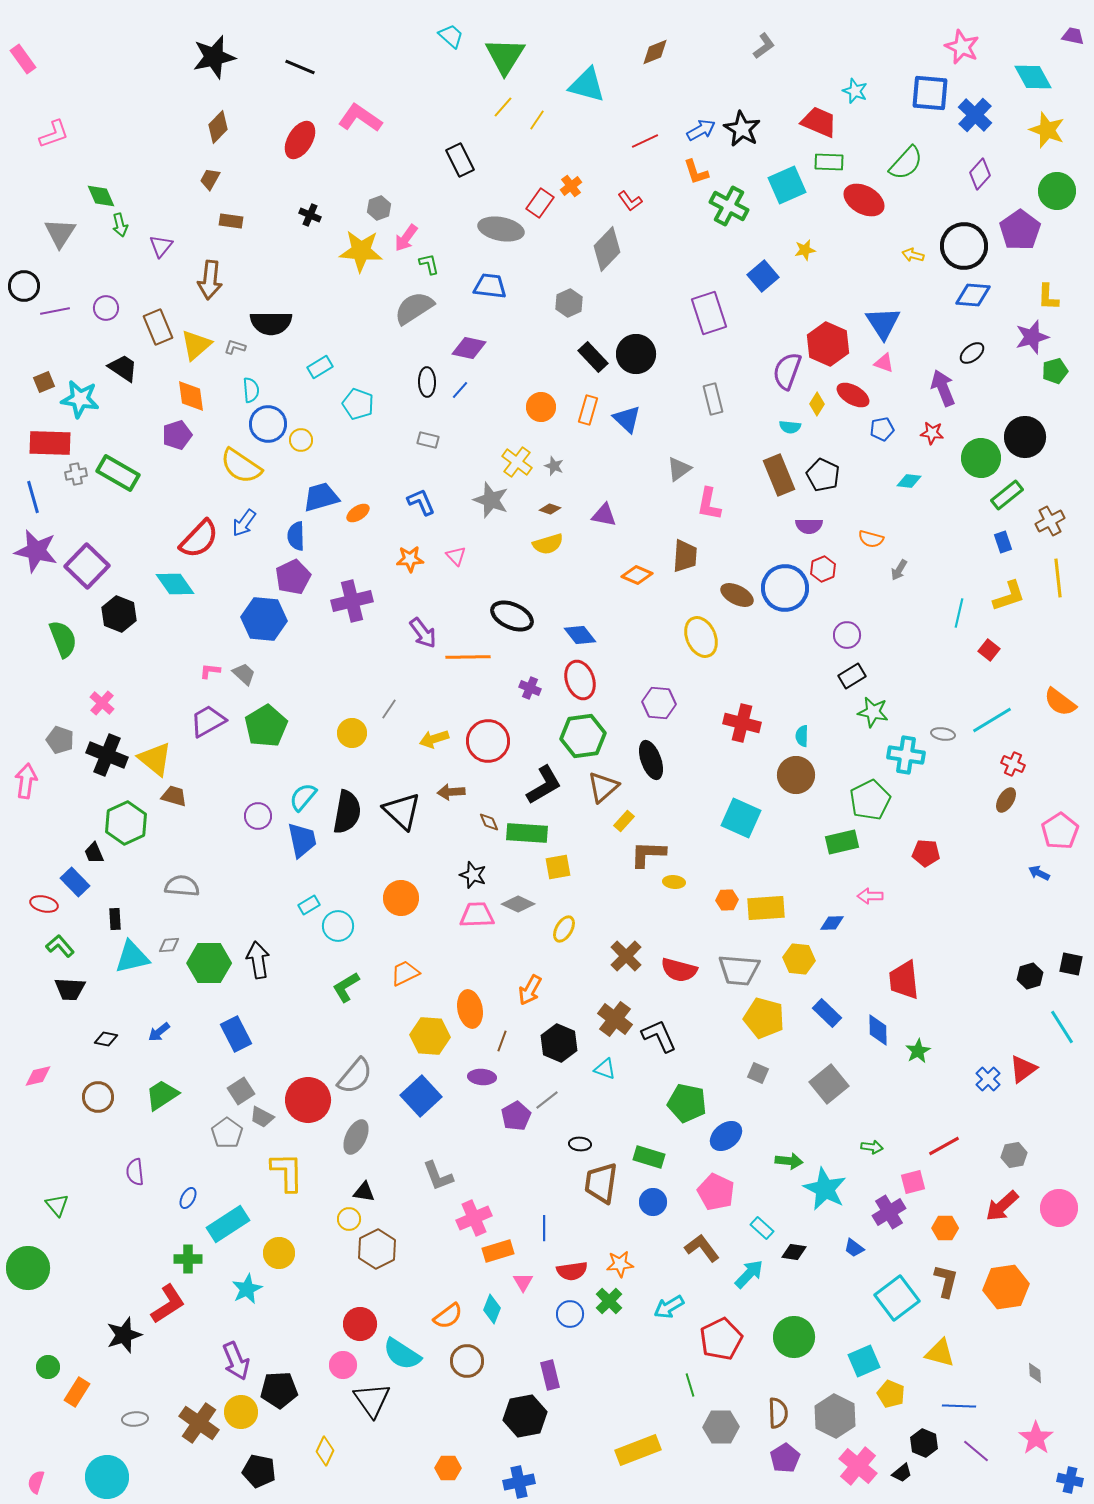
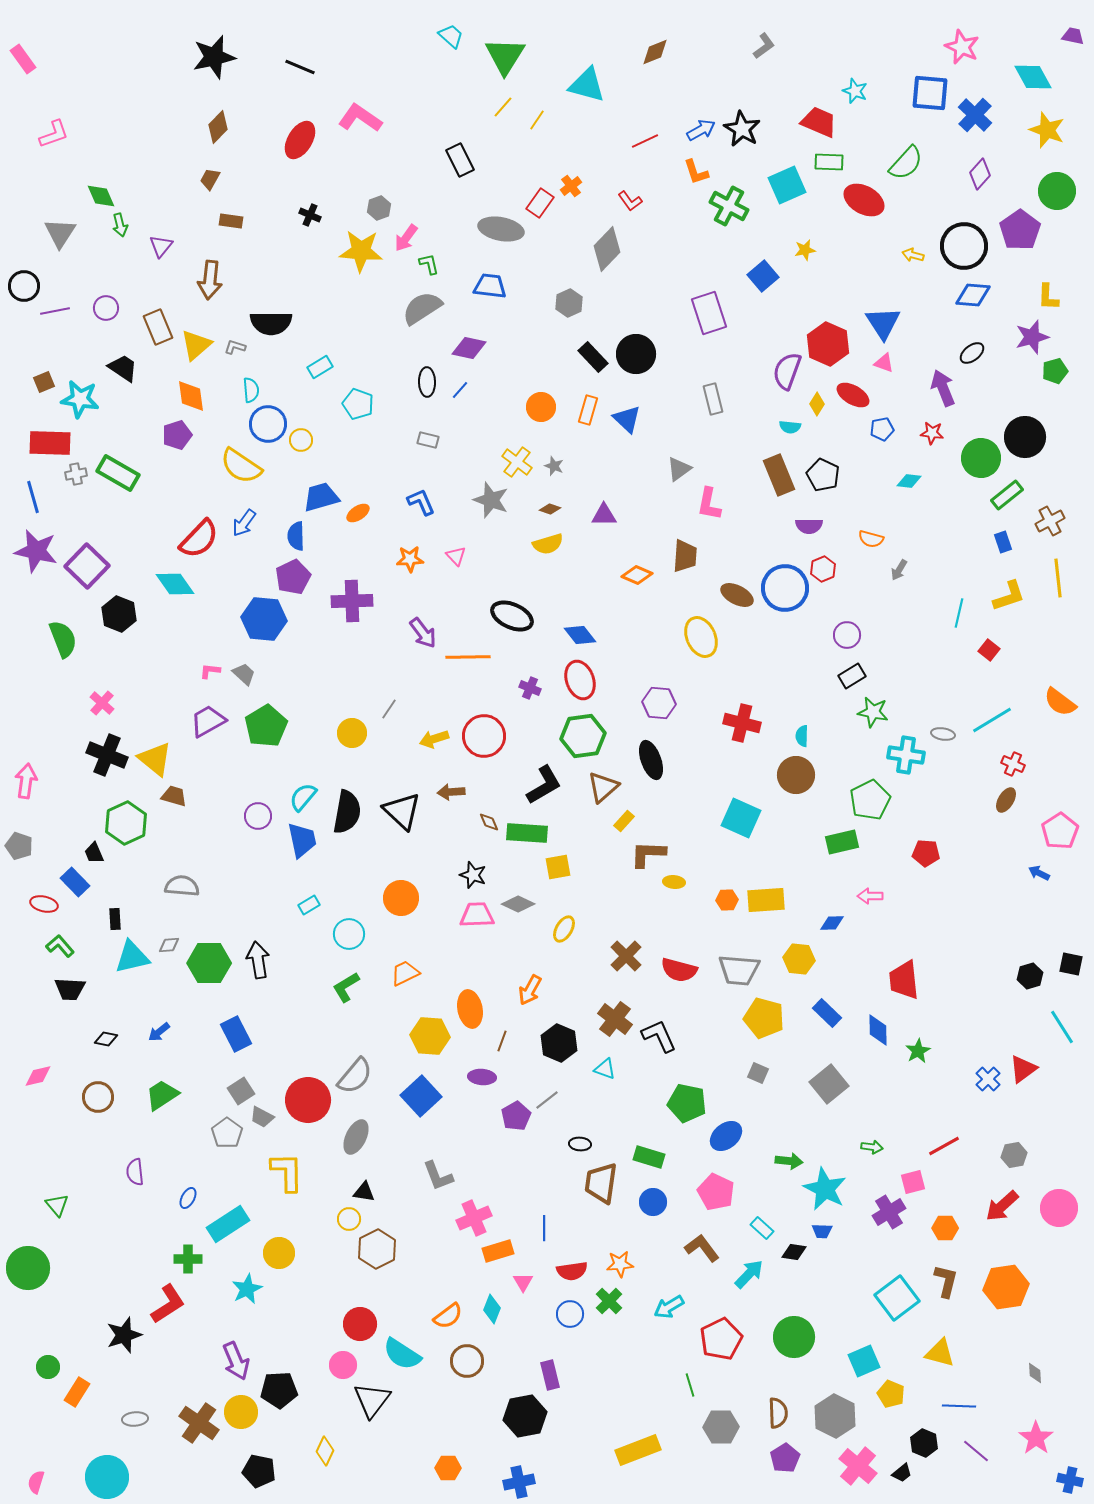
gray semicircle at (414, 308): moved 8 px right
purple triangle at (604, 515): rotated 12 degrees counterclockwise
purple cross at (352, 601): rotated 12 degrees clockwise
gray pentagon at (60, 740): moved 41 px left, 106 px down
red circle at (488, 741): moved 4 px left, 5 px up
yellow rectangle at (766, 908): moved 8 px up
cyan circle at (338, 926): moved 11 px right, 8 px down
blue trapezoid at (854, 1248): moved 32 px left, 17 px up; rotated 35 degrees counterclockwise
black triangle at (372, 1400): rotated 12 degrees clockwise
